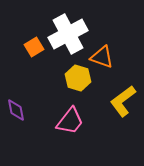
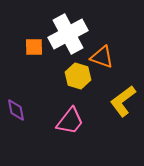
orange square: rotated 30 degrees clockwise
yellow hexagon: moved 2 px up
